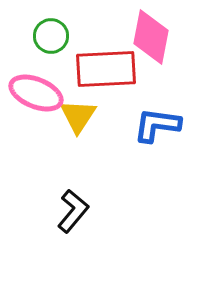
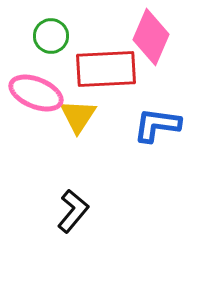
pink diamond: rotated 12 degrees clockwise
